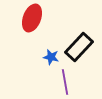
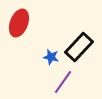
red ellipse: moved 13 px left, 5 px down
purple line: moved 2 px left; rotated 45 degrees clockwise
